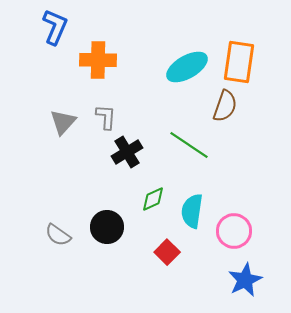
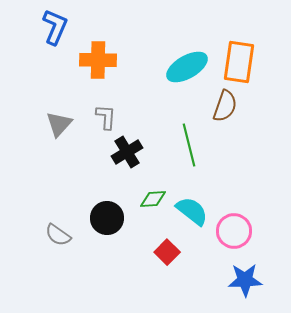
gray triangle: moved 4 px left, 2 px down
green line: rotated 42 degrees clockwise
green diamond: rotated 20 degrees clockwise
cyan semicircle: rotated 120 degrees clockwise
black circle: moved 9 px up
blue star: rotated 24 degrees clockwise
